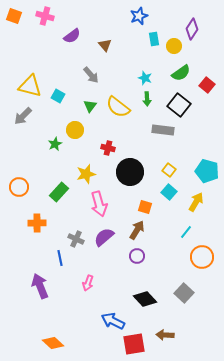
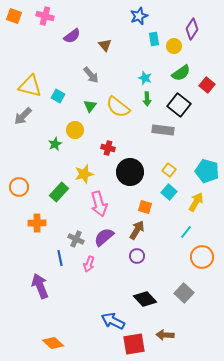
yellow star at (86, 174): moved 2 px left
pink arrow at (88, 283): moved 1 px right, 19 px up
